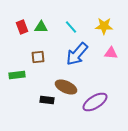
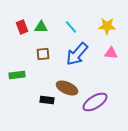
yellow star: moved 3 px right
brown square: moved 5 px right, 3 px up
brown ellipse: moved 1 px right, 1 px down
